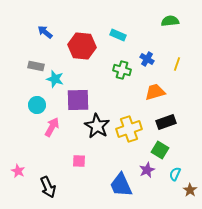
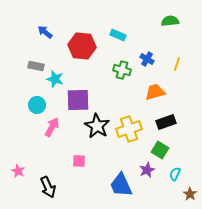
brown star: moved 4 px down
